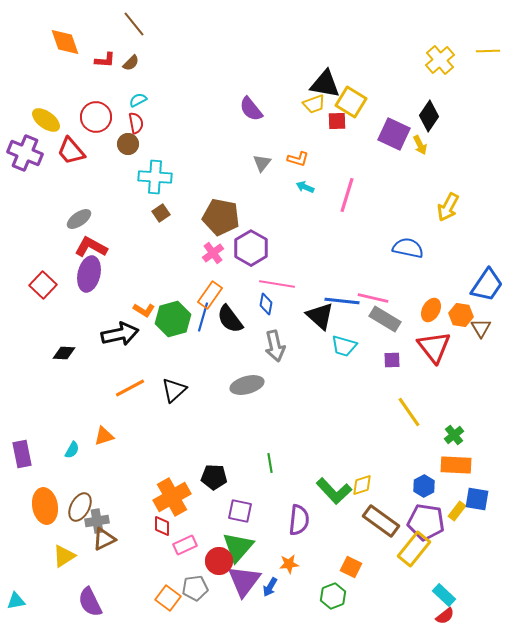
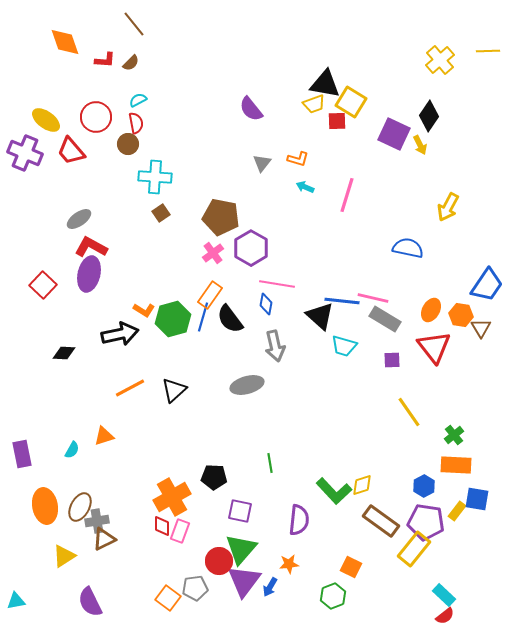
pink rectangle at (185, 545): moved 5 px left, 14 px up; rotated 45 degrees counterclockwise
green triangle at (238, 547): moved 3 px right, 2 px down
